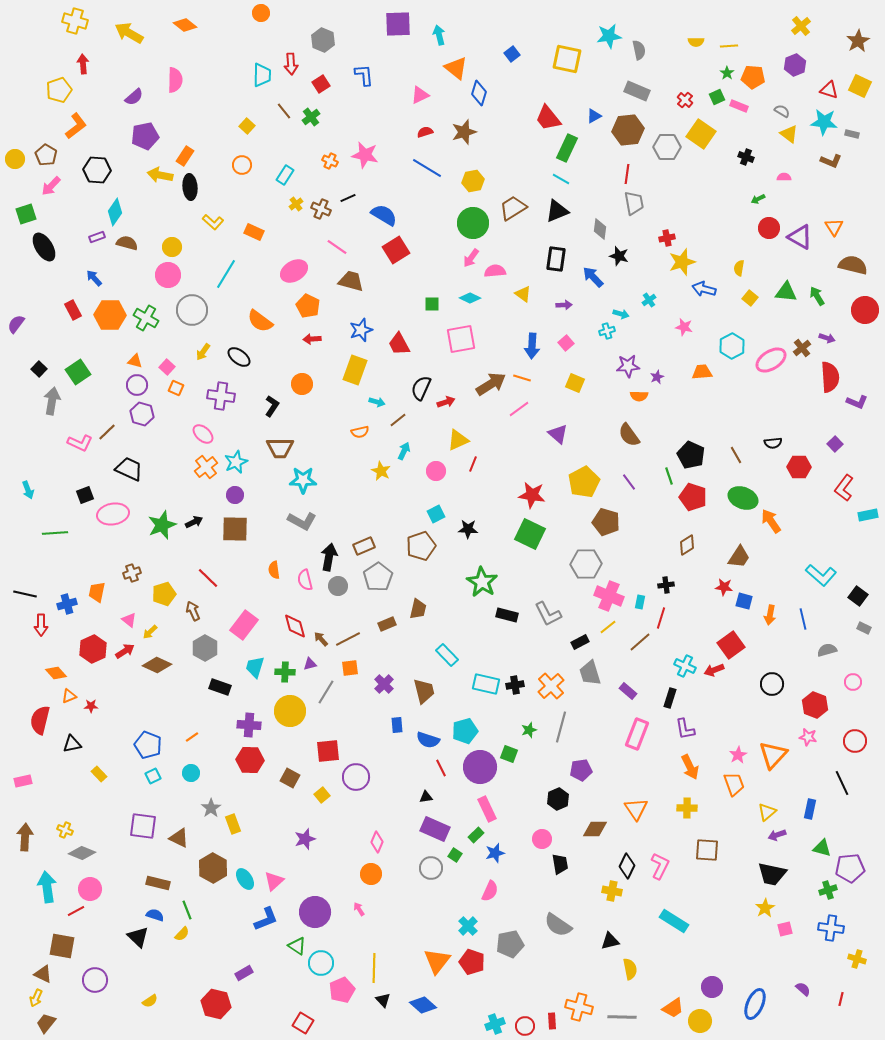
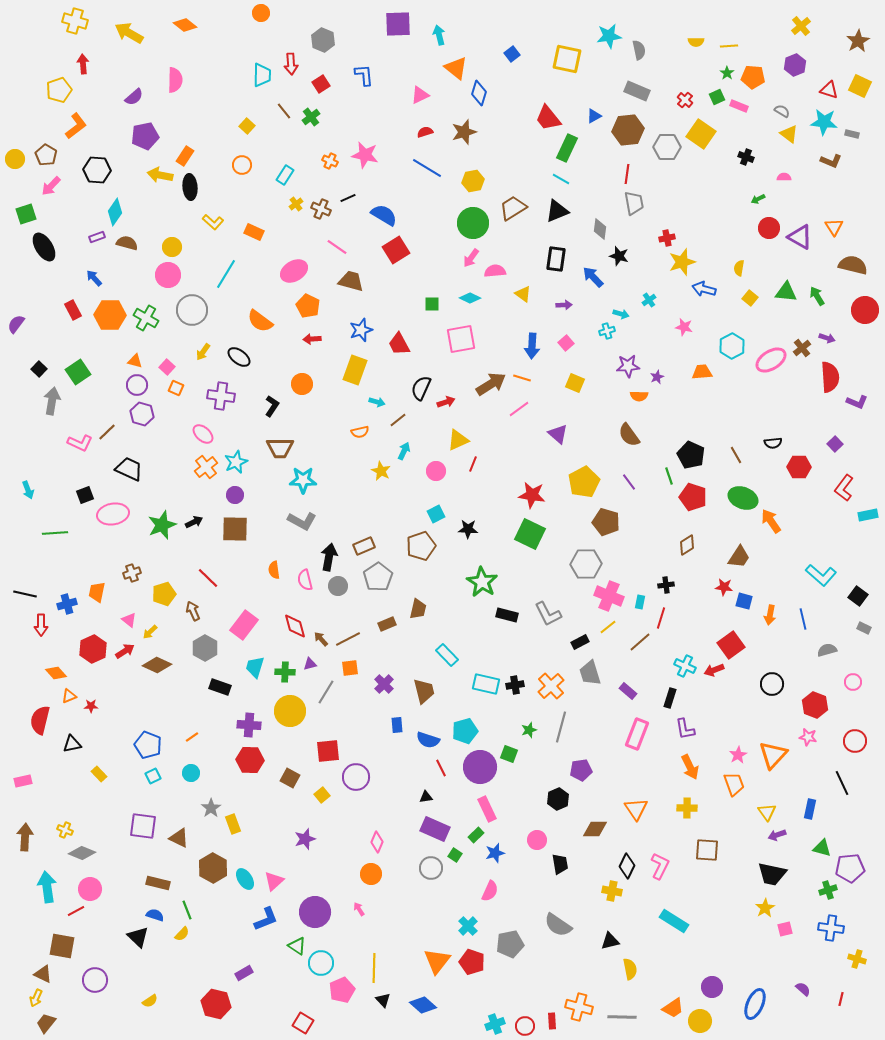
yellow triangle at (767, 812): rotated 24 degrees counterclockwise
pink circle at (542, 839): moved 5 px left, 1 px down
